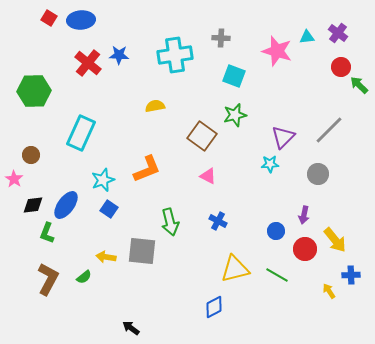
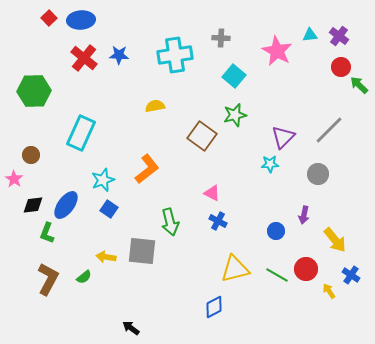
red square at (49, 18): rotated 14 degrees clockwise
purple cross at (338, 33): moved 1 px right, 3 px down
cyan triangle at (307, 37): moved 3 px right, 2 px up
pink star at (277, 51): rotated 12 degrees clockwise
red cross at (88, 63): moved 4 px left, 5 px up
cyan square at (234, 76): rotated 20 degrees clockwise
orange L-shape at (147, 169): rotated 16 degrees counterclockwise
pink triangle at (208, 176): moved 4 px right, 17 px down
red circle at (305, 249): moved 1 px right, 20 px down
blue cross at (351, 275): rotated 36 degrees clockwise
